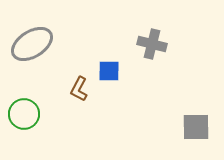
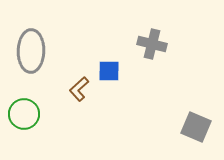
gray ellipse: moved 1 px left, 7 px down; rotated 57 degrees counterclockwise
brown L-shape: rotated 20 degrees clockwise
gray square: rotated 24 degrees clockwise
